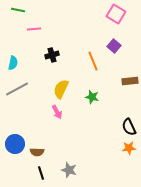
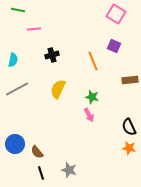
purple square: rotated 16 degrees counterclockwise
cyan semicircle: moved 3 px up
brown rectangle: moved 1 px up
yellow semicircle: moved 3 px left
pink arrow: moved 32 px right, 3 px down
orange star: rotated 16 degrees clockwise
brown semicircle: rotated 48 degrees clockwise
